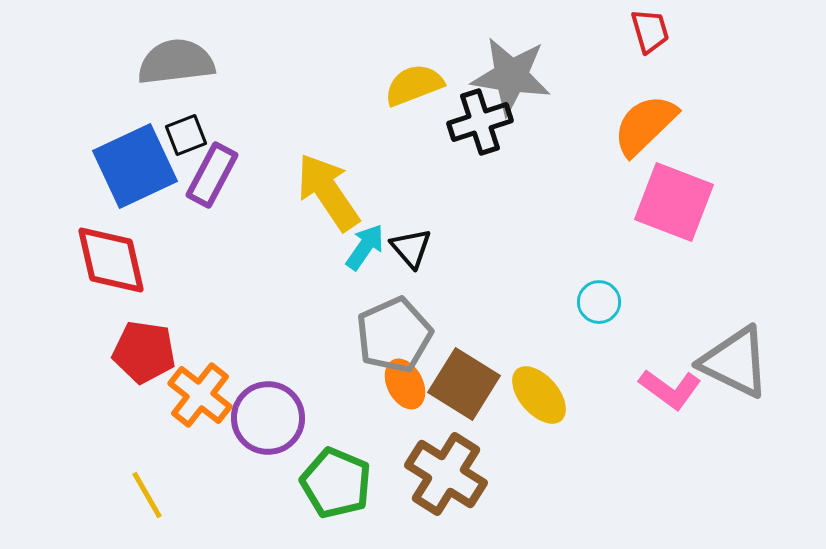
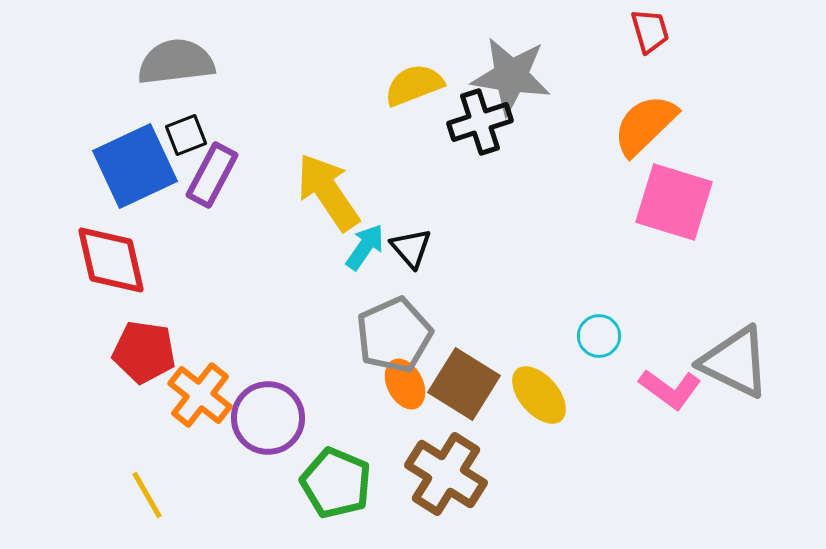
pink square: rotated 4 degrees counterclockwise
cyan circle: moved 34 px down
